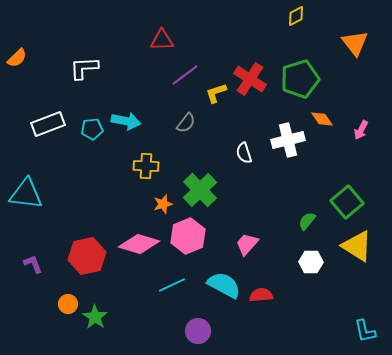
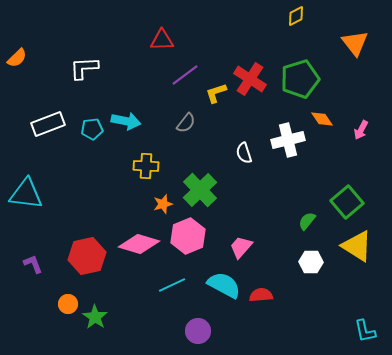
pink trapezoid: moved 6 px left, 3 px down
